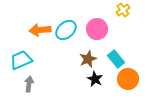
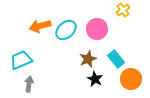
orange arrow: moved 4 px up; rotated 10 degrees counterclockwise
orange circle: moved 3 px right
